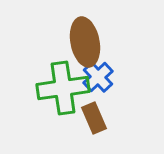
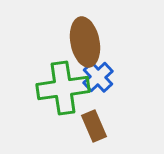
brown rectangle: moved 8 px down
